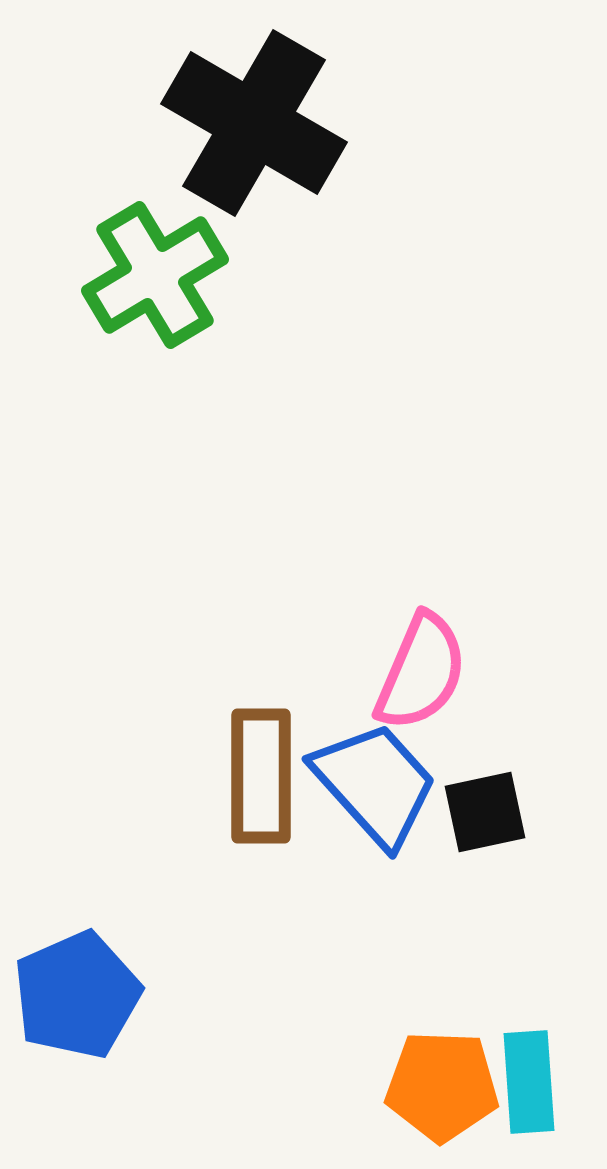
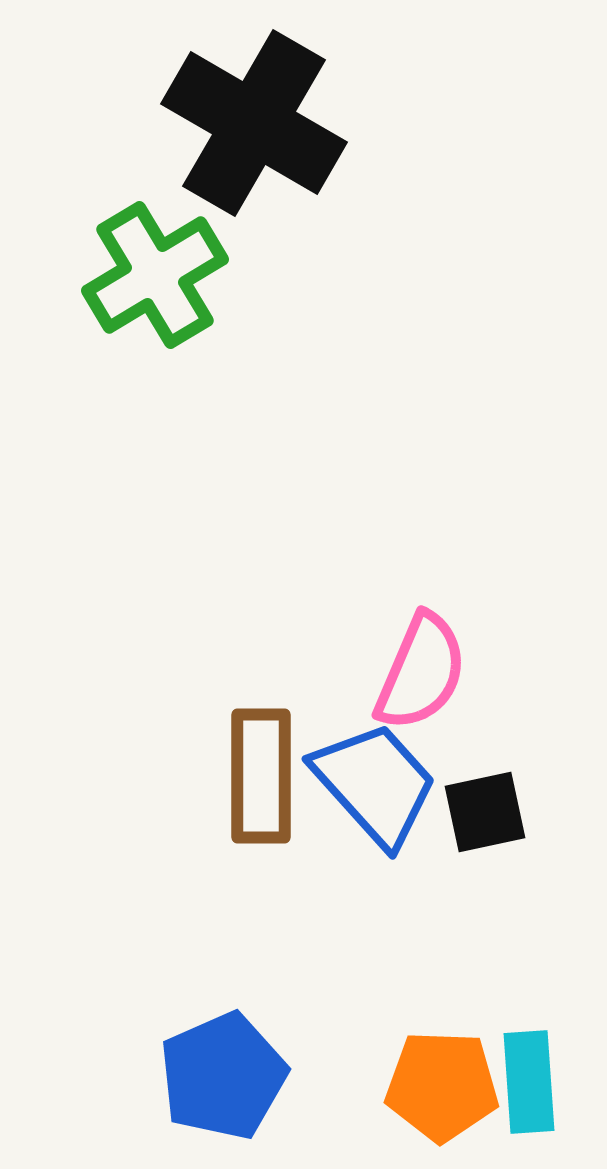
blue pentagon: moved 146 px right, 81 px down
